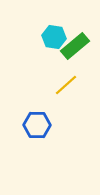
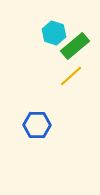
cyan hexagon: moved 4 px up; rotated 10 degrees clockwise
yellow line: moved 5 px right, 9 px up
